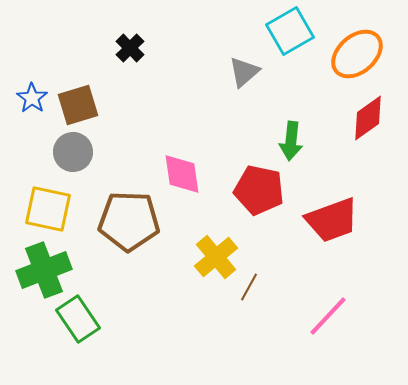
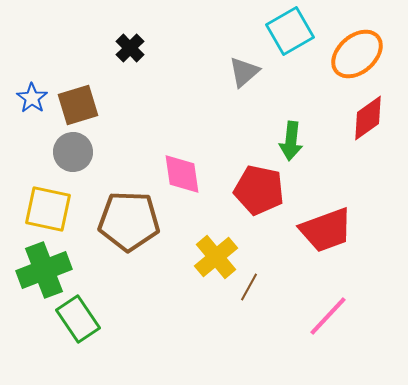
red trapezoid: moved 6 px left, 10 px down
